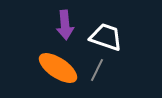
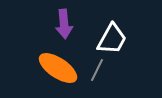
purple arrow: moved 1 px left, 1 px up
white trapezoid: moved 6 px right, 2 px down; rotated 100 degrees clockwise
